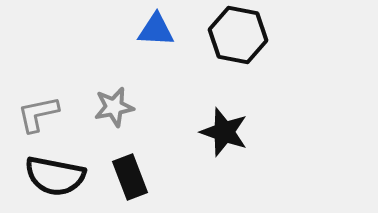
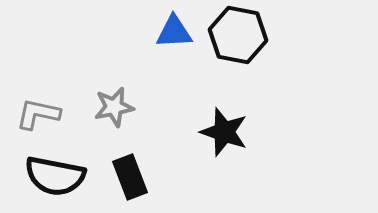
blue triangle: moved 18 px right, 2 px down; rotated 6 degrees counterclockwise
gray L-shape: rotated 24 degrees clockwise
